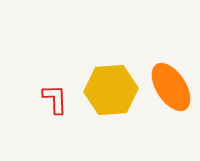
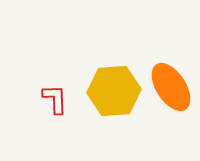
yellow hexagon: moved 3 px right, 1 px down
